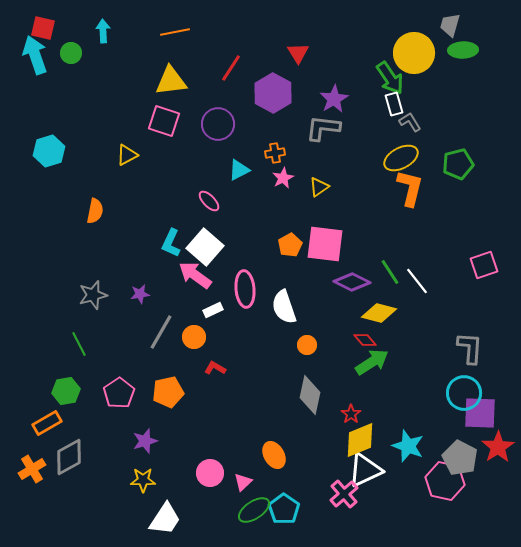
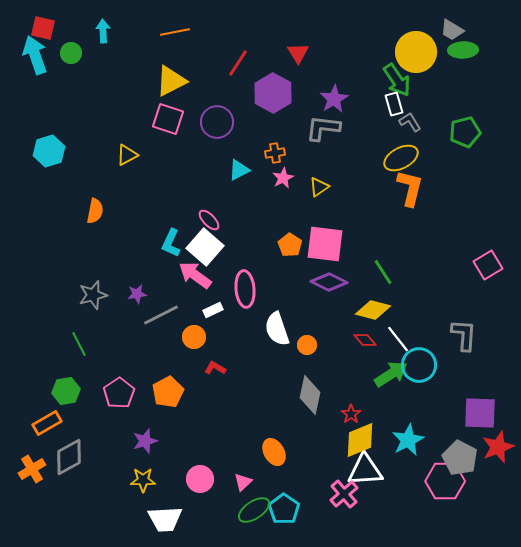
gray trapezoid at (450, 25): moved 2 px right, 5 px down; rotated 75 degrees counterclockwise
yellow circle at (414, 53): moved 2 px right, 1 px up
red line at (231, 68): moved 7 px right, 5 px up
green arrow at (390, 78): moved 7 px right, 2 px down
yellow triangle at (171, 81): rotated 20 degrees counterclockwise
pink square at (164, 121): moved 4 px right, 2 px up
purple circle at (218, 124): moved 1 px left, 2 px up
green pentagon at (458, 164): moved 7 px right, 32 px up
pink ellipse at (209, 201): moved 19 px down
orange pentagon at (290, 245): rotated 10 degrees counterclockwise
pink square at (484, 265): moved 4 px right; rotated 12 degrees counterclockwise
green line at (390, 272): moved 7 px left
white line at (417, 281): moved 19 px left, 58 px down
purple diamond at (352, 282): moved 23 px left
purple star at (140, 294): moved 3 px left
white semicircle at (284, 307): moved 7 px left, 22 px down
yellow diamond at (379, 313): moved 6 px left, 3 px up
gray line at (161, 332): moved 17 px up; rotated 33 degrees clockwise
gray L-shape at (470, 348): moved 6 px left, 13 px up
green arrow at (372, 362): moved 19 px right, 12 px down
orange pentagon at (168, 392): rotated 16 degrees counterclockwise
cyan circle at (464, 393): moved 45 px left, 28 px up
cyan star at (408, 446): moved 6 px up; rotated 24 degrees clockwise
red star at (498, 447): rotated 12 degrees clockwise
orange ellipse at (274, 455): moved 3 px up
white triangle at (365, 470): rotated 21 degrees clockwise
pink circle at (210, 473): moved 10 px left, 6 px down
pink hexagon at (445, 481): rotated 12 degrees counterclockwise
white trapezoid at (165, 519): rotated 54 degrees clockwise
